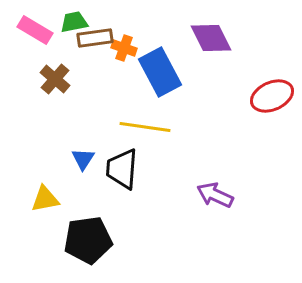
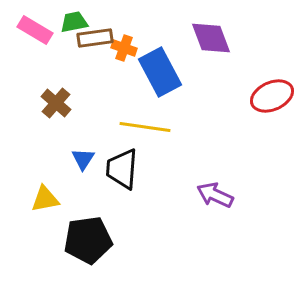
purple diamond: rotated 6 degrees clockwise
brown cross: moved 1 px right, 24 px down
